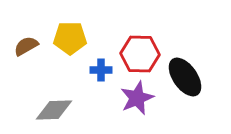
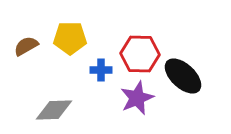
black ellipse: moved 2 px left, 1 px up; rotated 12 degrees counterclockwise
